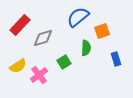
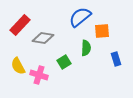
blue semicircle: moved 2 px right
orange square: rotated 14 degrees clockwise
gray diamond: rotated 25 degrees clockwise
yellow semicircle: rotated 96 degrees clockwise
pink cross: rotated 36 degrees counterclockwise
